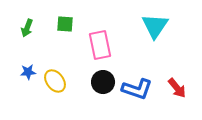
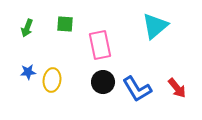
cyan triangle: rotated 16 degrees clockwise
yellow ellipse: moved 3 px left, 1 px up; rotated 45 degrees clockwise
blue L-shape: rotated 40 degrees clockwise
